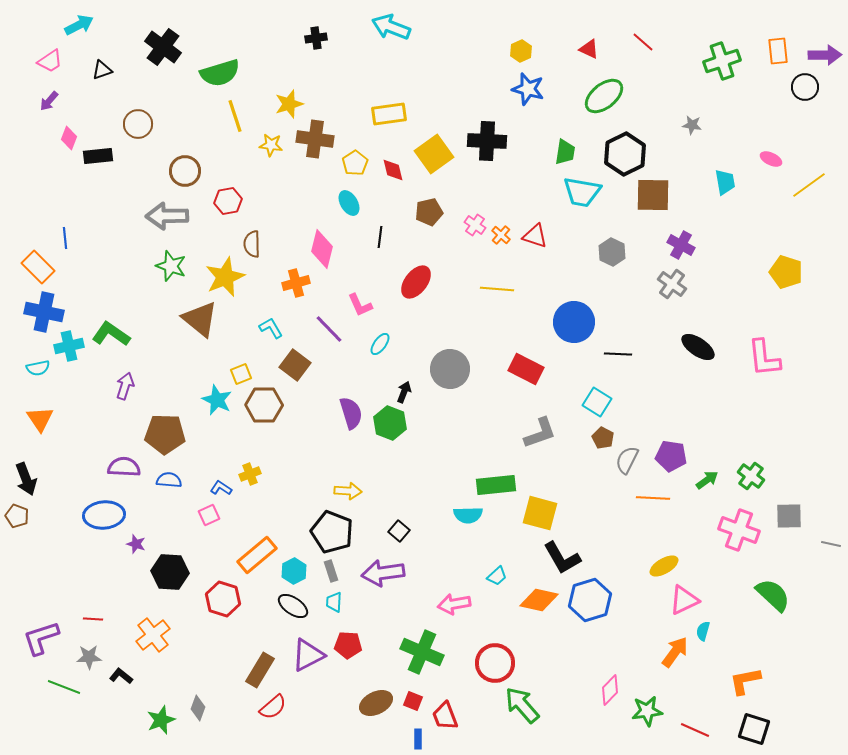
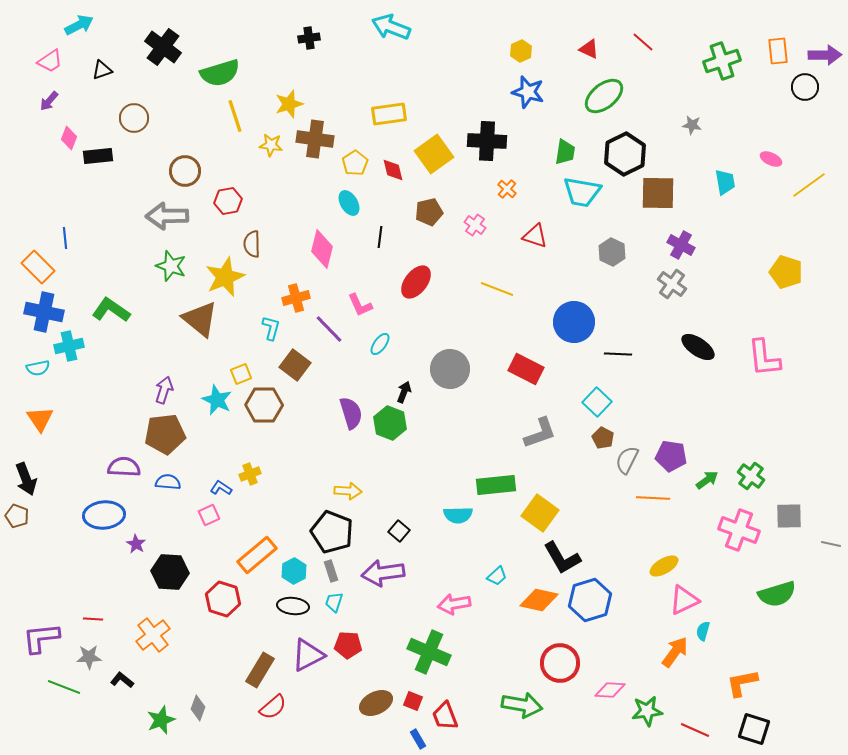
black cross at (316, 38): moved 7 px left
blue star at (528, 89): moved 3 px down
brown circle at (138, 124): moved 4 px left, 6 px up
brown square at (653, 195): moved 5 px right, 2 px up
orange cross at (501, 235): moved 6 px right, 46 px up
orange cross at (296, 283): moved 15 px down
yellow line at (497, 289): rotated 16 degrees clockwise
cyan L-shape at (271, 328): rotated 45 degrees clockwise
green L-shape at (111, 334): moved 24 px up
purple arrow at (125, 386): moved 39 px right, 4 px down
cyan square at (597, 402): rotated 12 degrees clockwise
brown pentagon at (165, 434): rotated 9 degrees counterclockwise
blue semicircle at (169, 480): moved 1 px left, 2 px down
yellow square at (540, 513): rotated 21 degrees clockwise
cyan semicircle at (468, 515): moved 10 px left
purple star at (136, 544): rotated 12 degrees clockwise
green semicircle at (773, 595): moved 4 px right, 1 px up; rotated 120 degrees clockwise
cyan trapezoid at (334, 602): rotated 15 degrees clockwise
black ellipse at (293, 606): rotated 28 degrees counterclockwise
purple L-shape at (41, 638): rotated 12 degrees clockwise
green cross at (422, 652): moved 7 px right
red circle at (495, 663): moved 65 px right
black L-shape at (121, 676): moved 1 px right, 4 px down
orange L-shape at (745, 681): moved 3 px left, 2 px down
pink diamond at (610, 690): rotated 48 degrees clockwise
green arrow at (522, 705): rotated 141 degrees clockwise
blue rectangle at (418, 739): rotated 30 degrees counterclockwise
